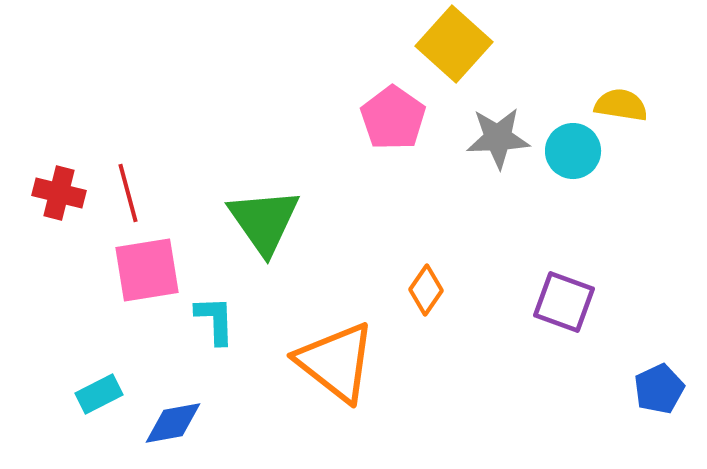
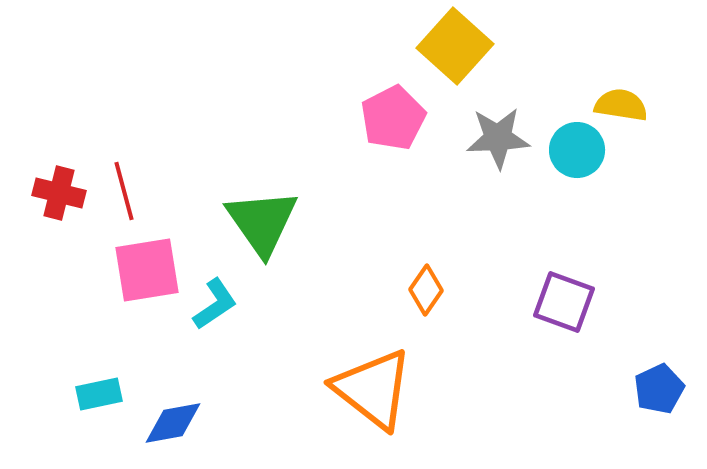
yellow square: moved 1 px right, 2 px down
pink pentagon: rotated 10 degrees clockwise
cyan circle: moved 4 px right, 1 px up
red line: moved 4 px left, 2 px up
green triangle: moved 2 px left, 1 px down
cyan L-shape: moved 16 px up; rotated 58 degrees clockwise
orange triangle: moved 37 px right, 27 px down
cyan rectangle: rotated 15 degrees clockwise
